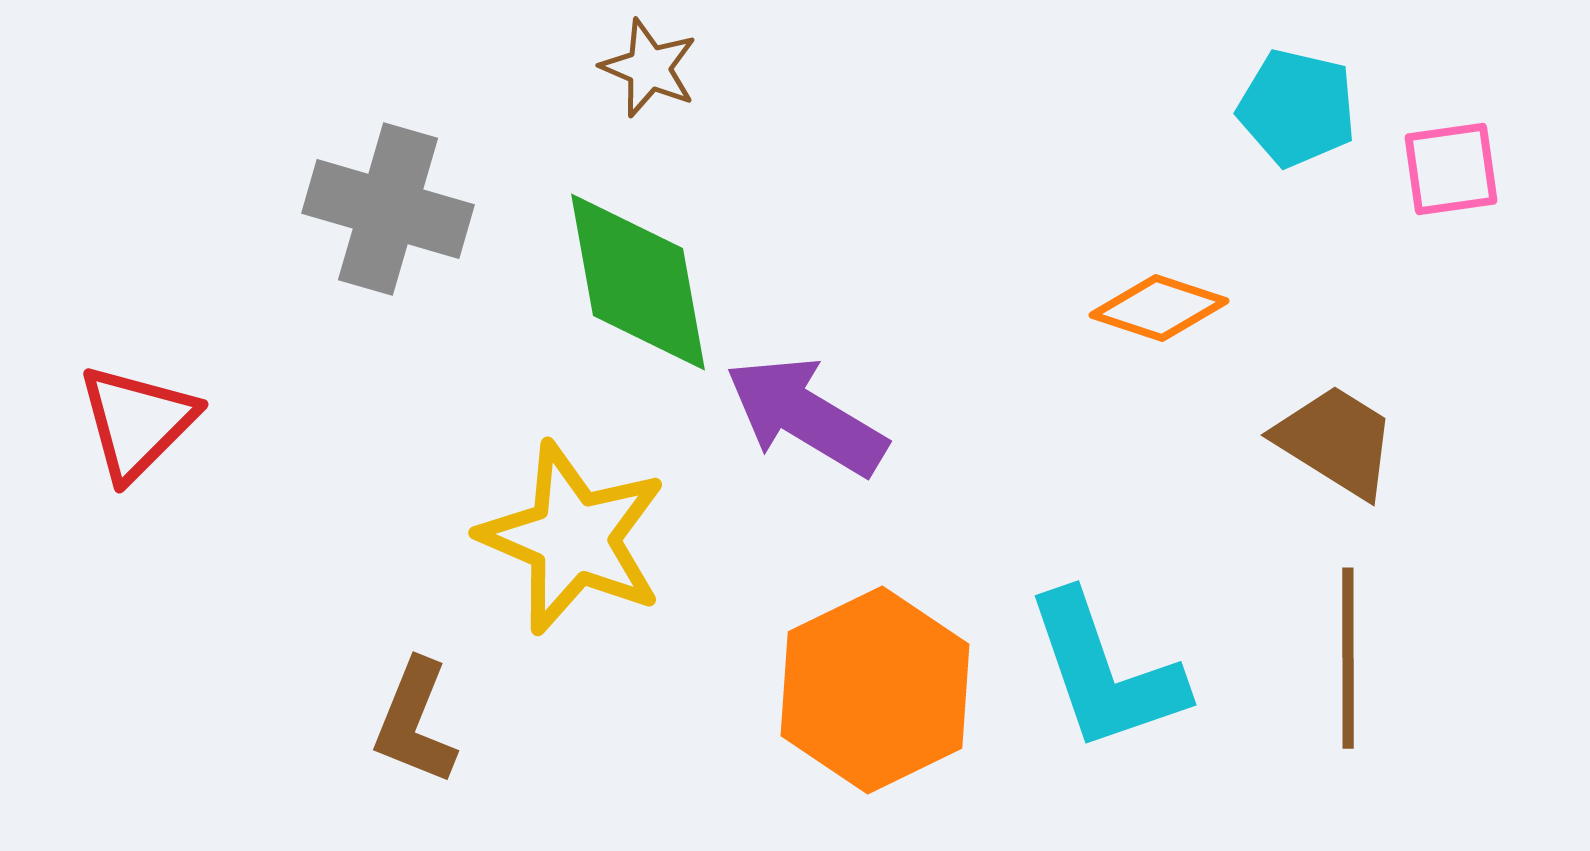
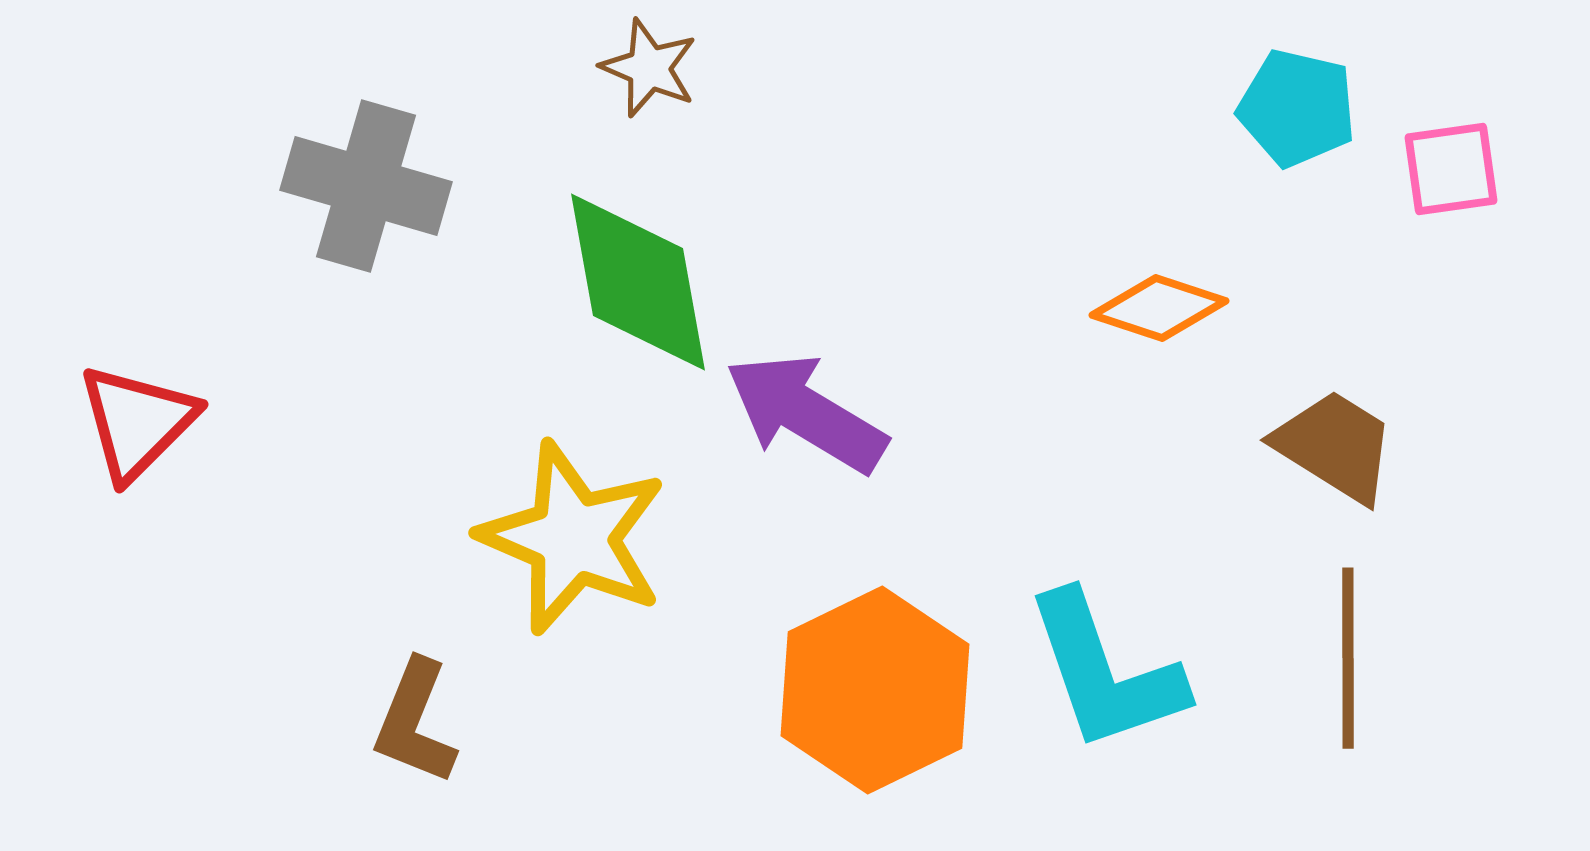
gray cross: moved 22 px left, 23 px up
purple arrow: moved 3 px up
brown trapezoid: moved 1 px left, 5 px down
